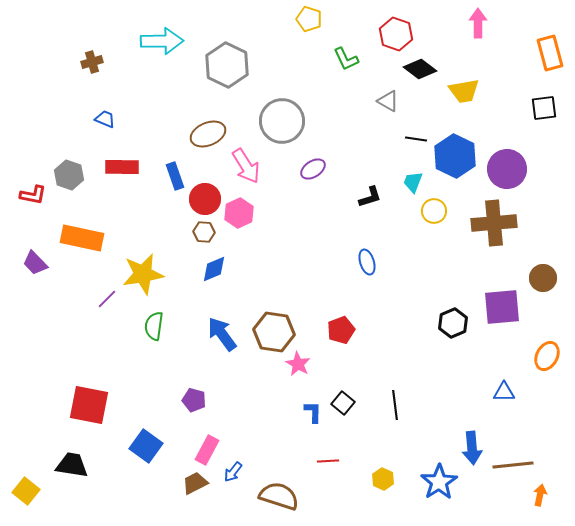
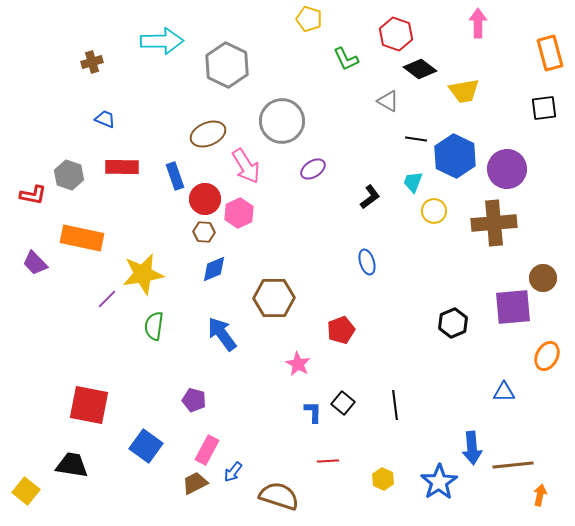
black L-shape at (370, 197): rotated 20 degrees counterclockwise
purple square at (502, 307): moved 11 px right
brown hexagon at (274, 332): moved 34 px up; rotated 9 degrees counterclockwise
